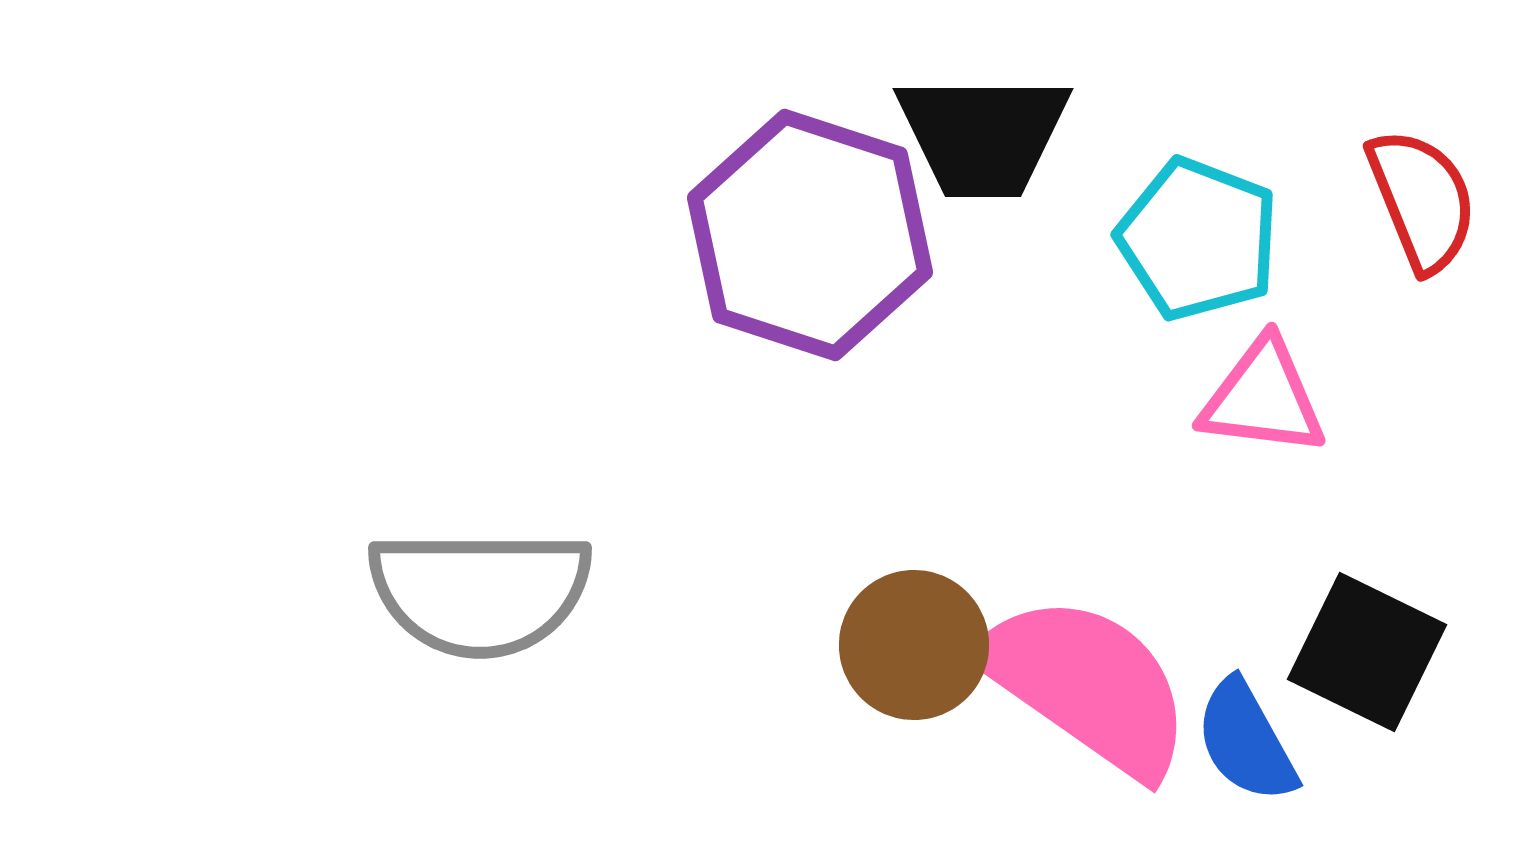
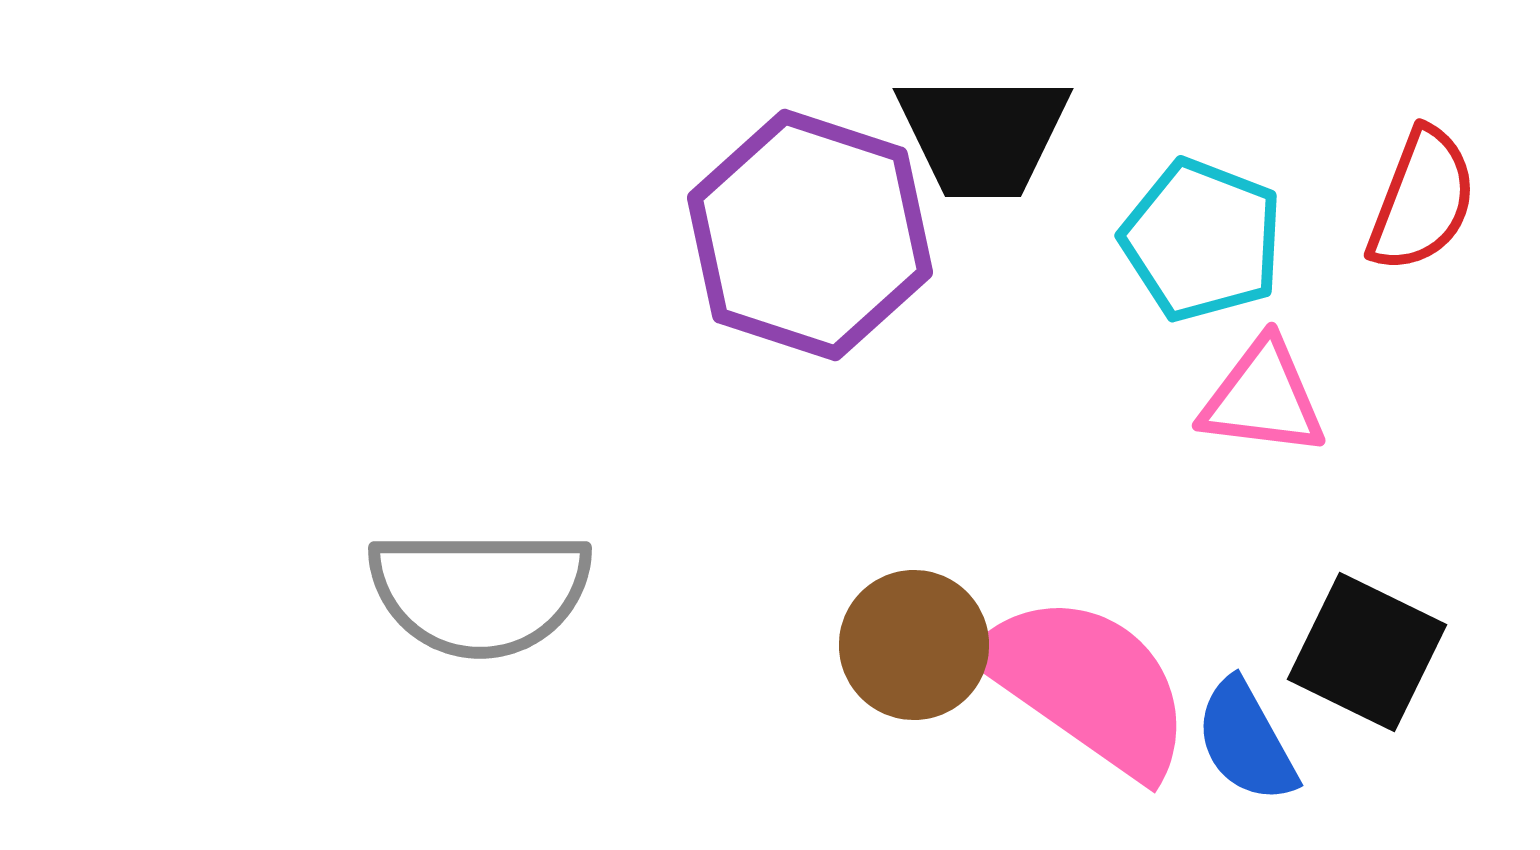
red semicircle: rotated 43 degrees clockwise
cyan pentagon: moved 4 px right, 1 px down
